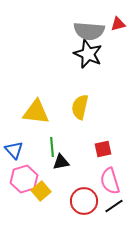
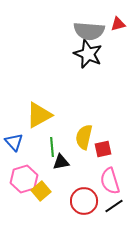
yellow semicircle: moved 4 px right, 30 px down
yellow triangle: moved 3 px right, 3 px down; rotated 36 degrees counterclockwise
blue triangle: moved 8 px up
